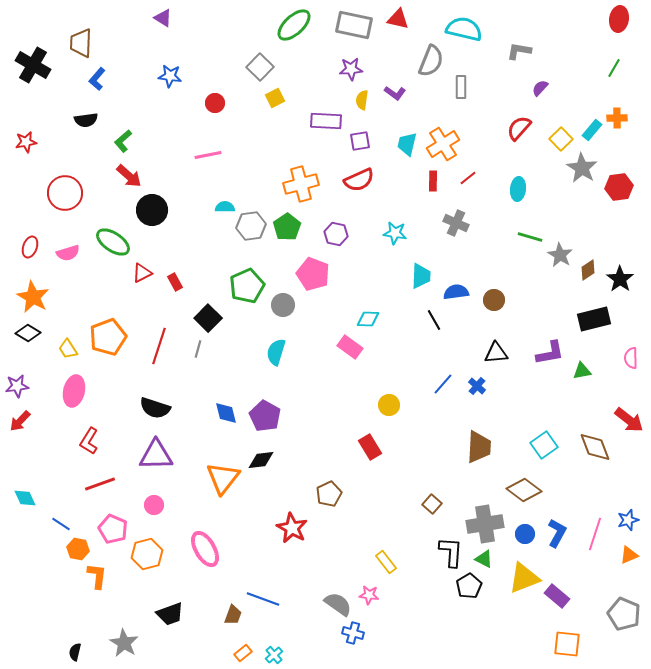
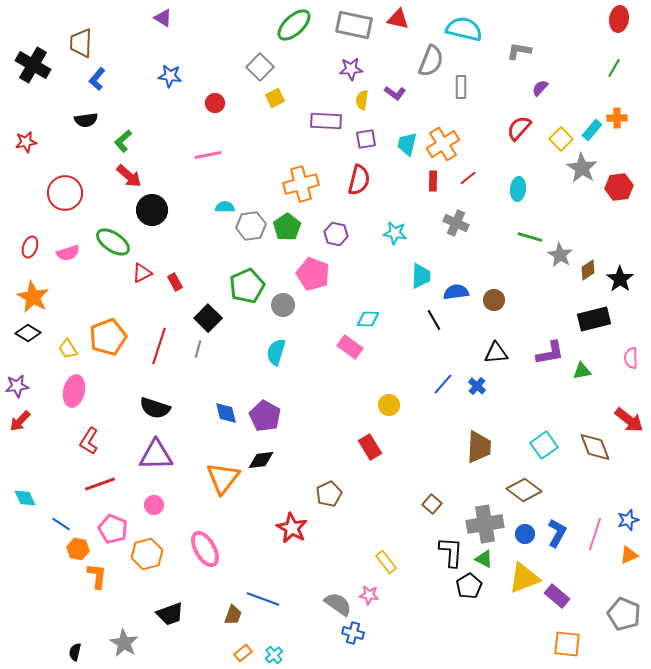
purple square at (360, 141): moved 6 px right, 2 px up
red semicircle at (359, 180): rotated 52 degrees counterclockwise
